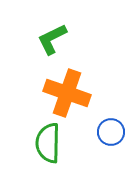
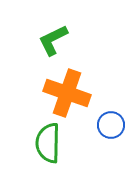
green L-shape: moved 1 px right, 1 px down
blue circle: moved 7 px up
